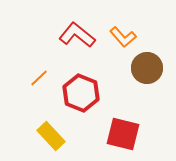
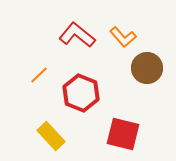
orange line: moved 3 px up
